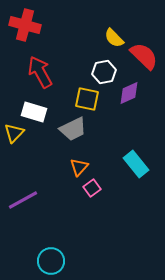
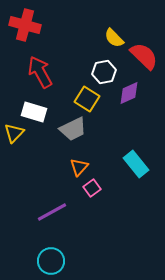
yellow square: rotated 20 degrees clockwise
purple line: moved 29 px right, 12 px down
